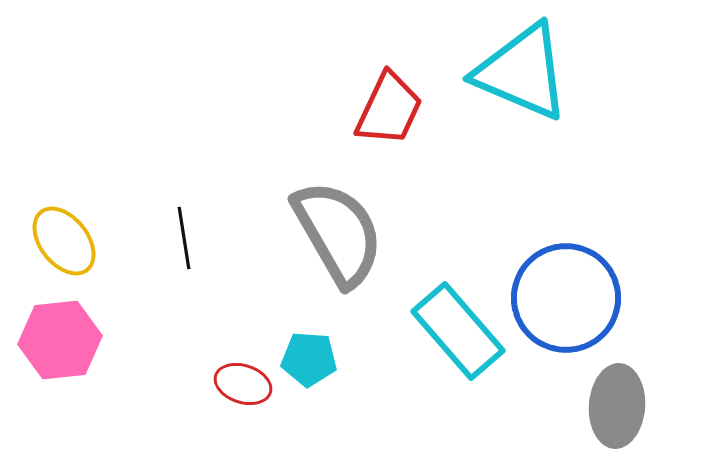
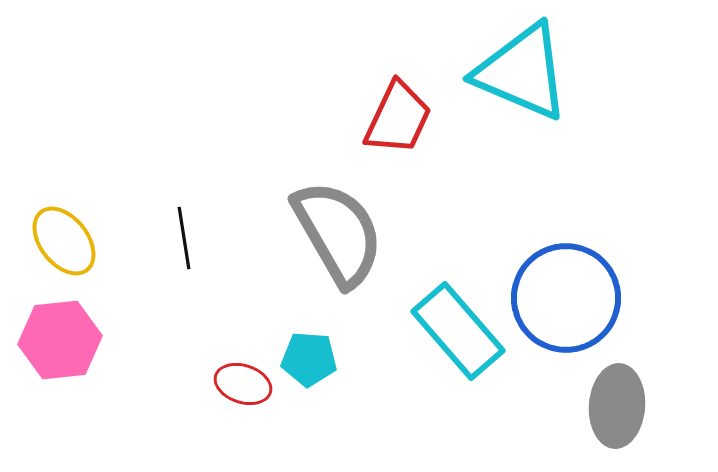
red trapezoid: moved 9 px right, 9 px down
